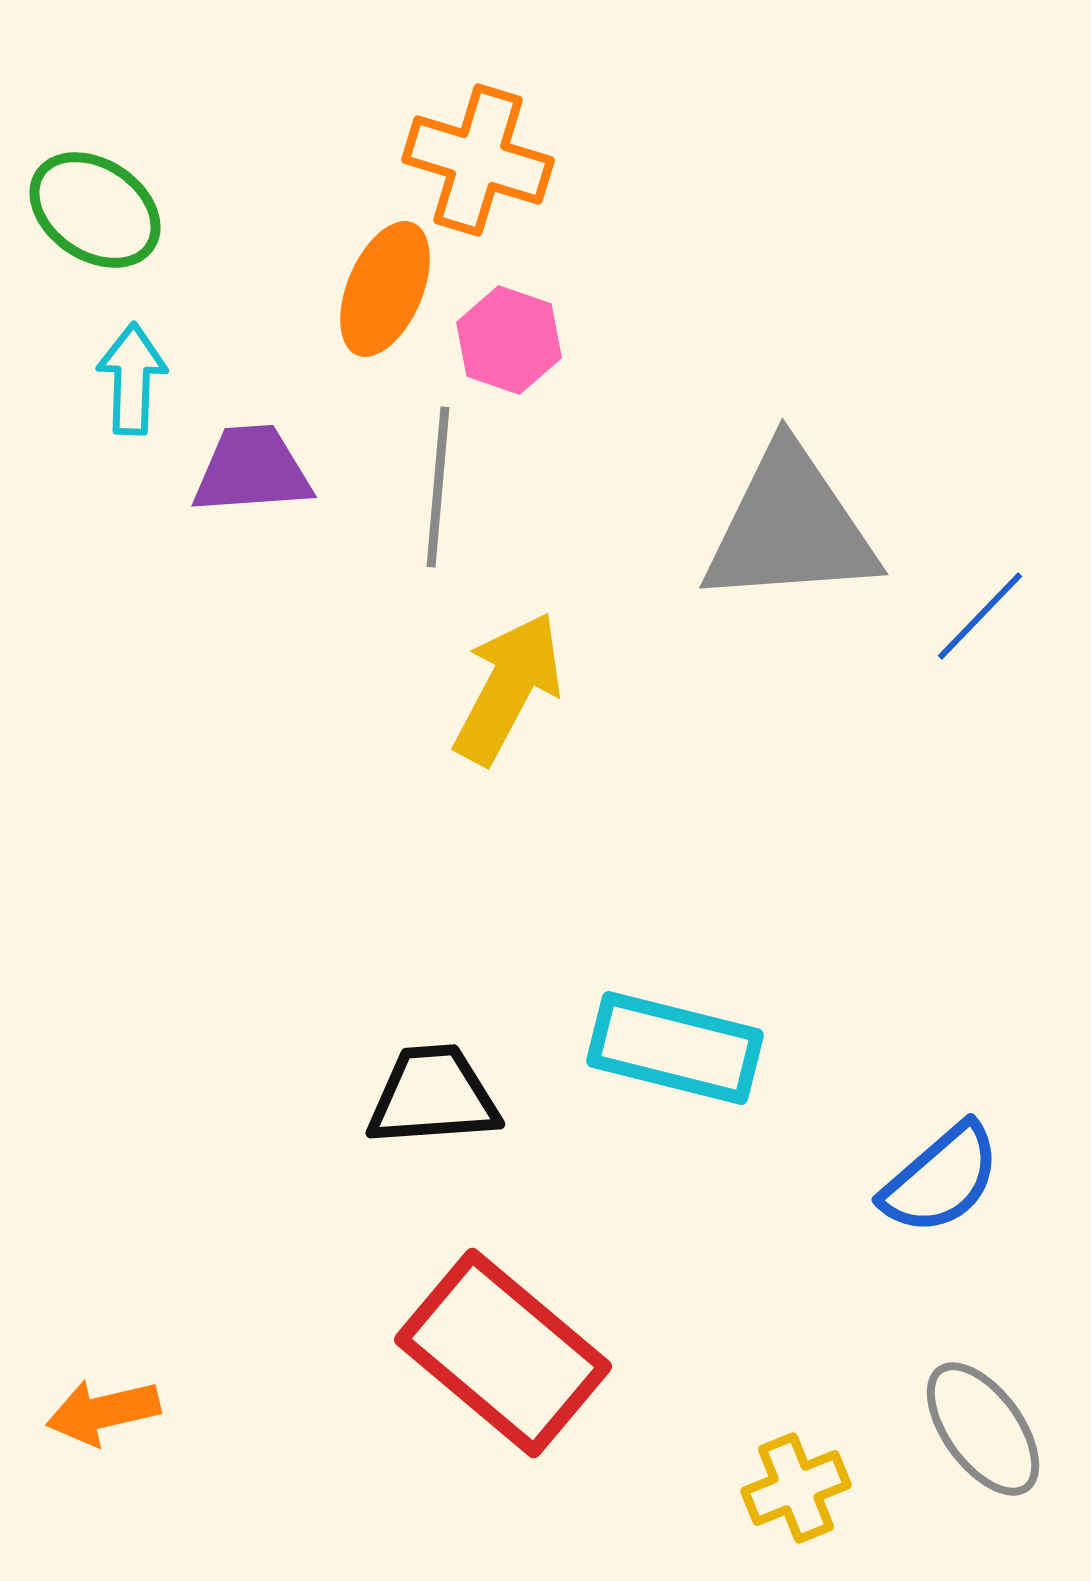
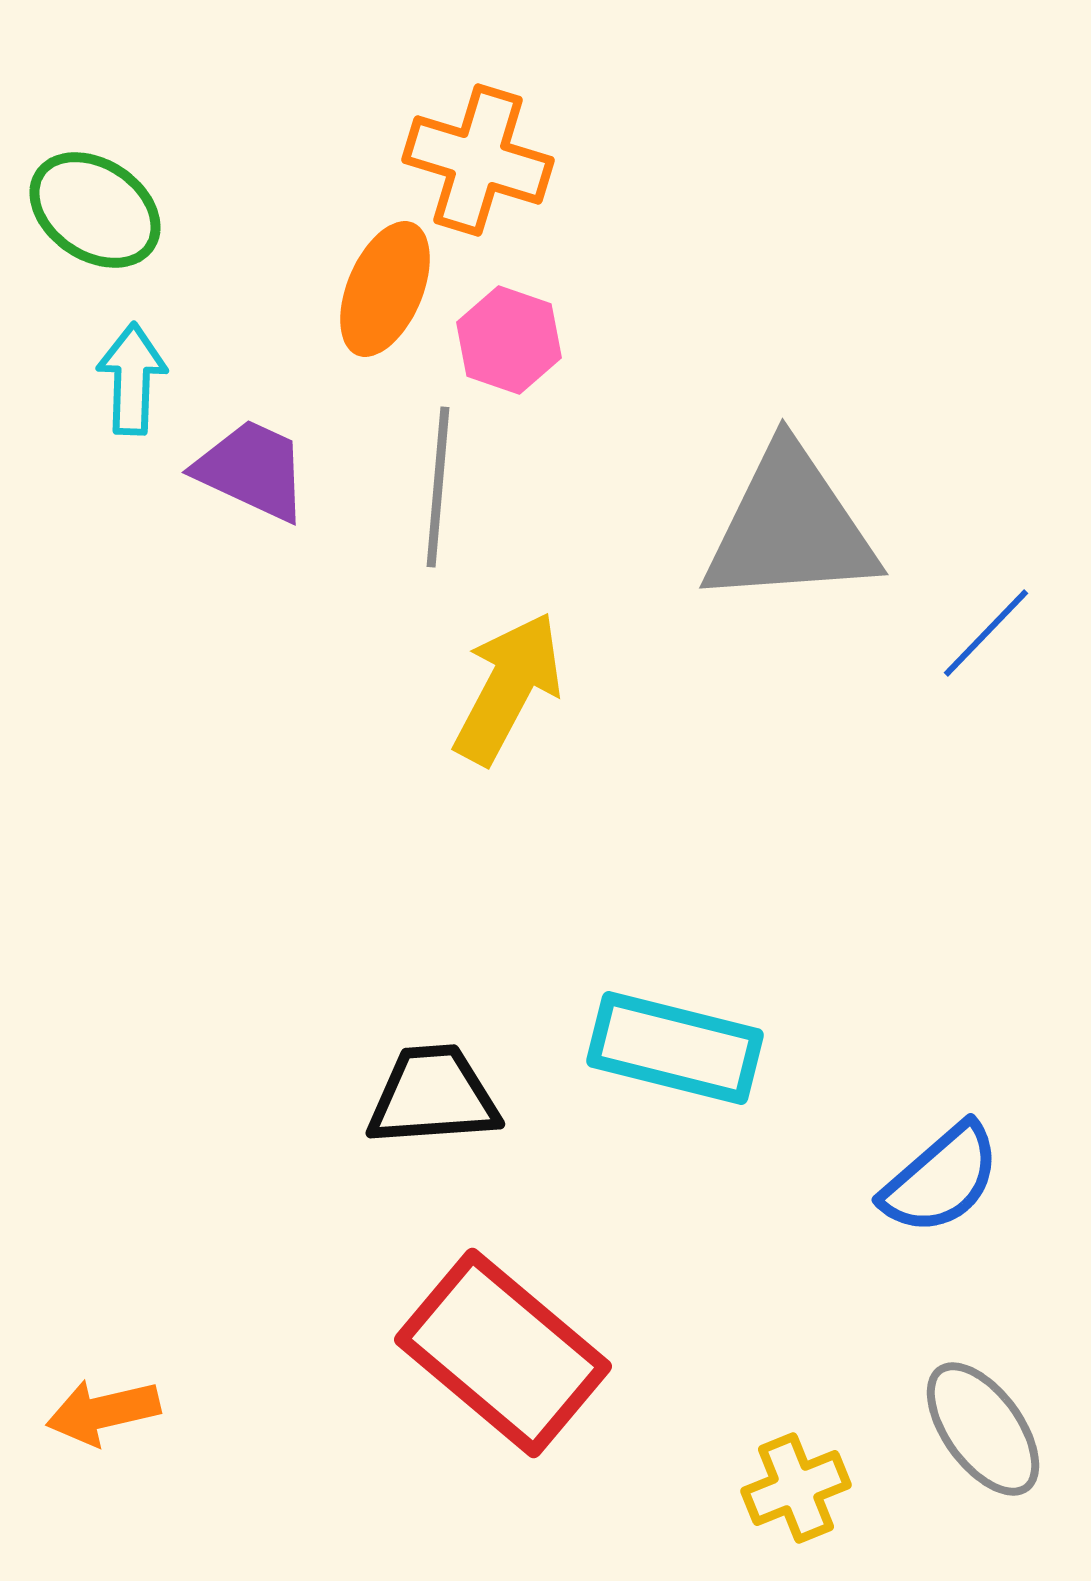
purple trapezoid: rotated 29 degrees clockwise
blue line: moved 6 px right, 17 px down
